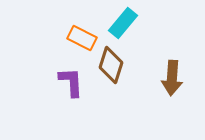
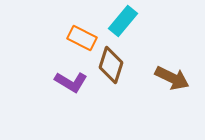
cyan rectangle: moved 2 px up
brown arrow: rotated 68 degrees counterclockwise
purple L-shape: rotated 124 degrees clockwise
